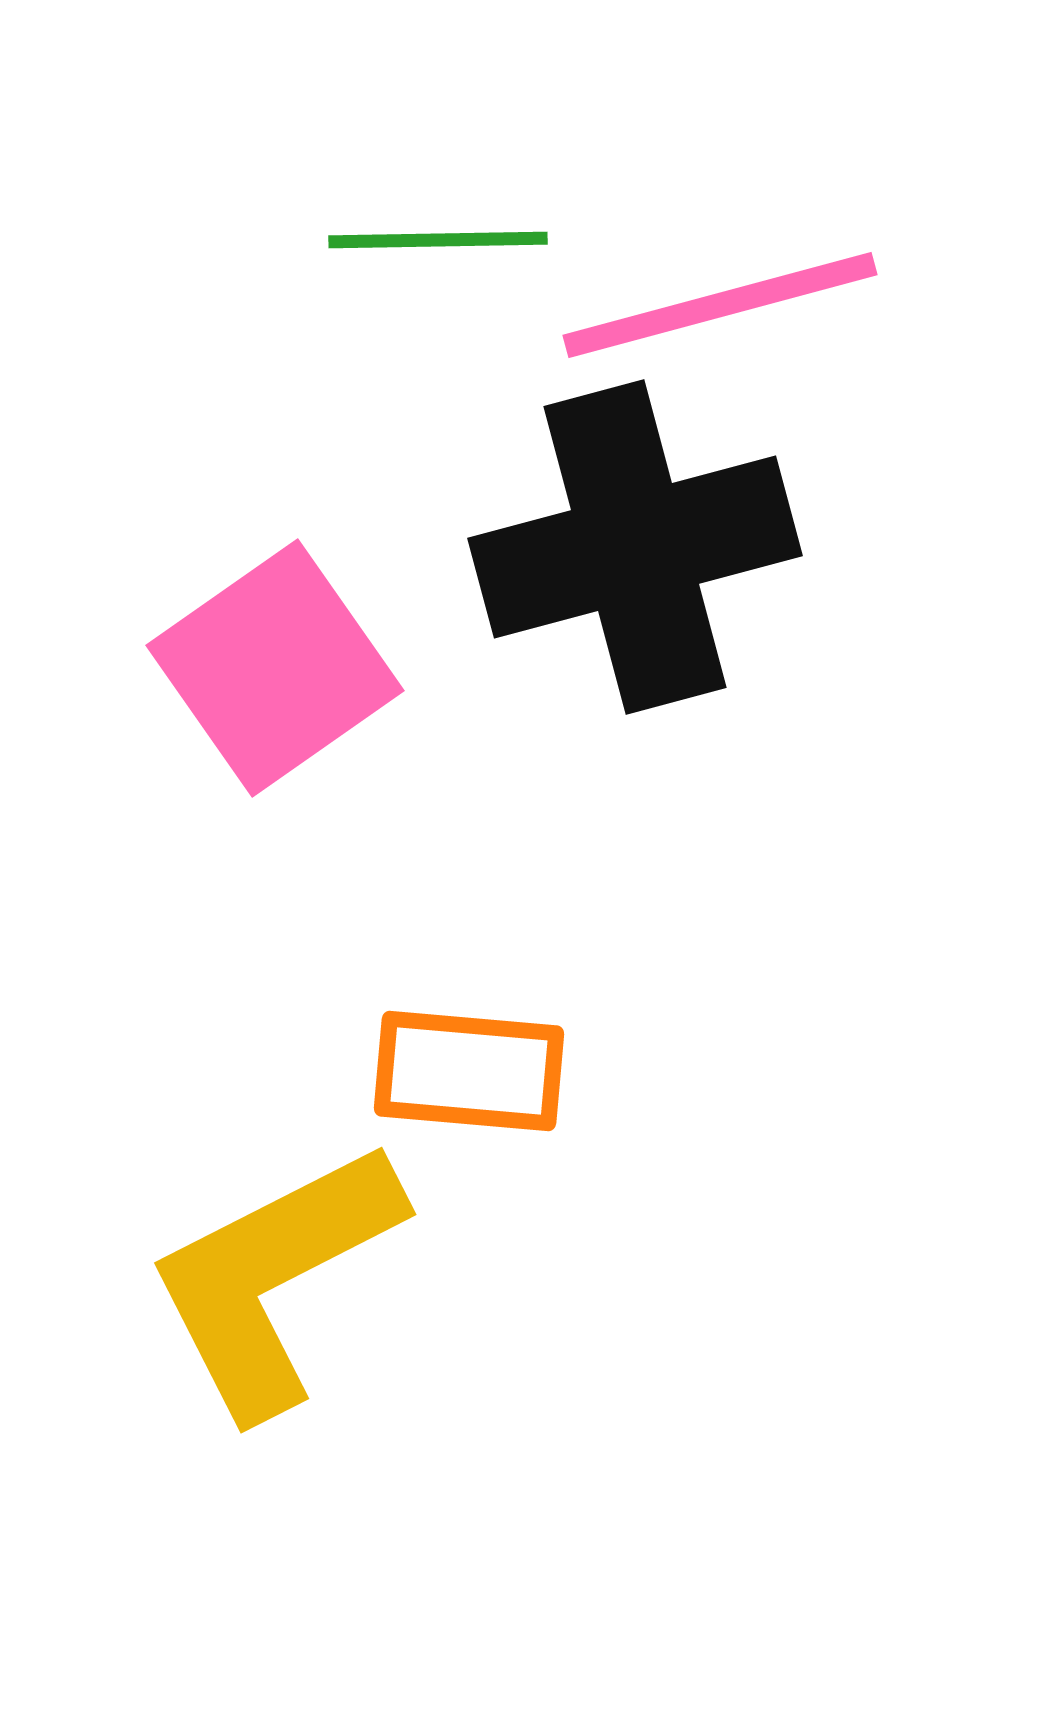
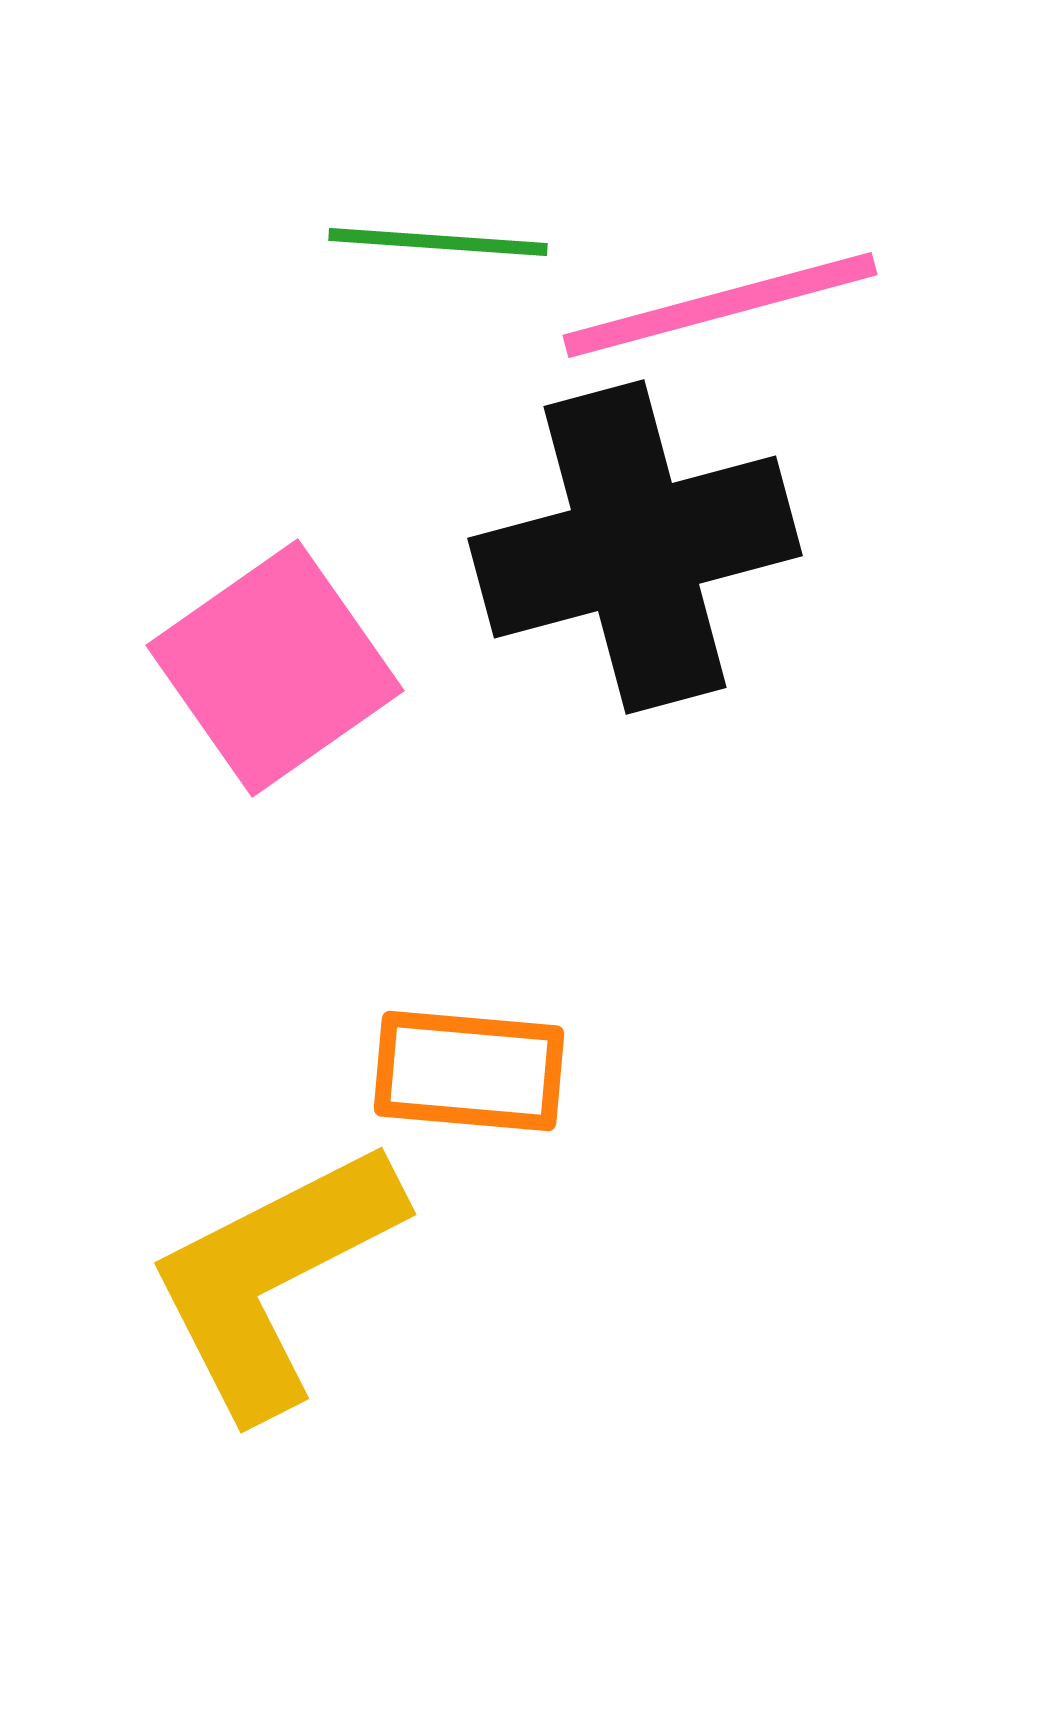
green line: moved 2 px down; rotated 5 degrees clockwise
